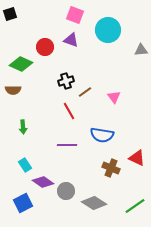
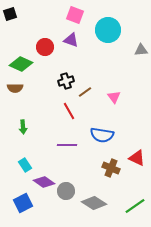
brown semicircle: moved 2 px right, 2 px up
purple diamond: moved 1 px right
